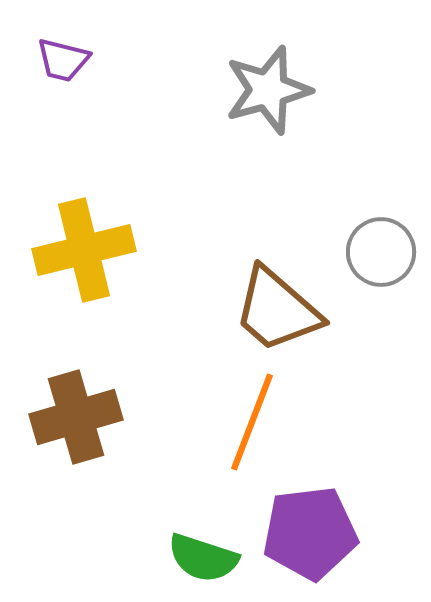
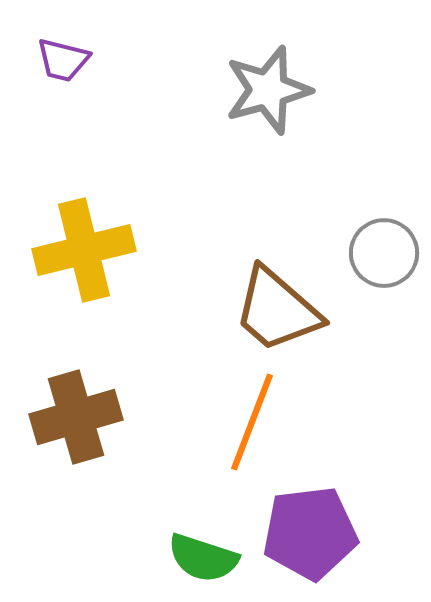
gray circle: moved 3 px right, 1 px down
